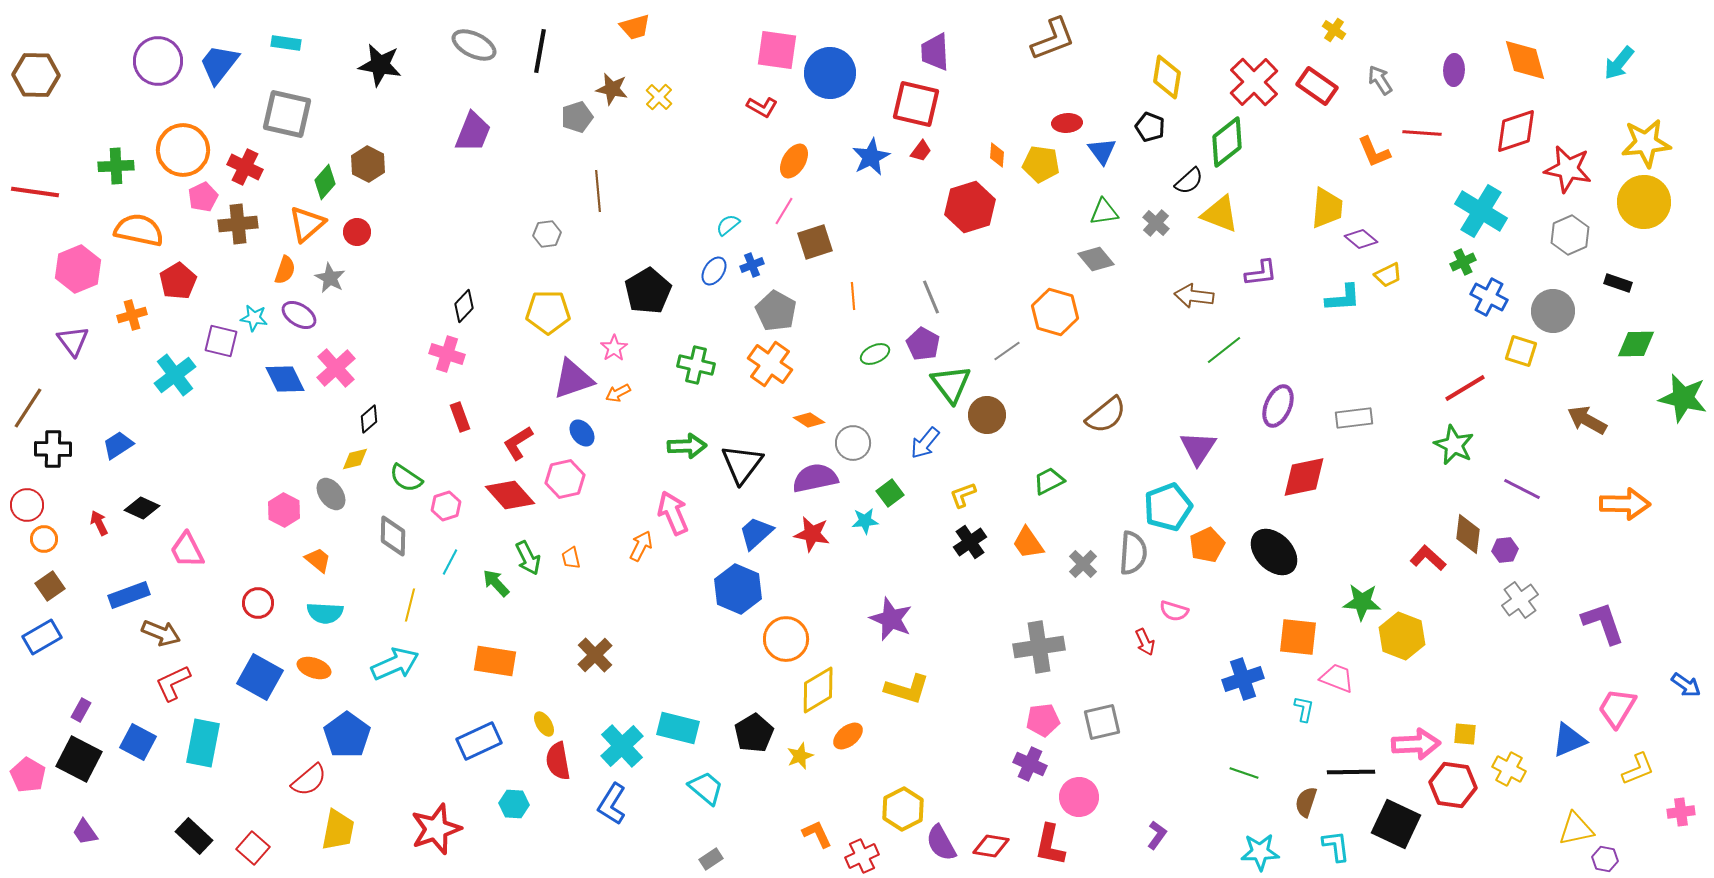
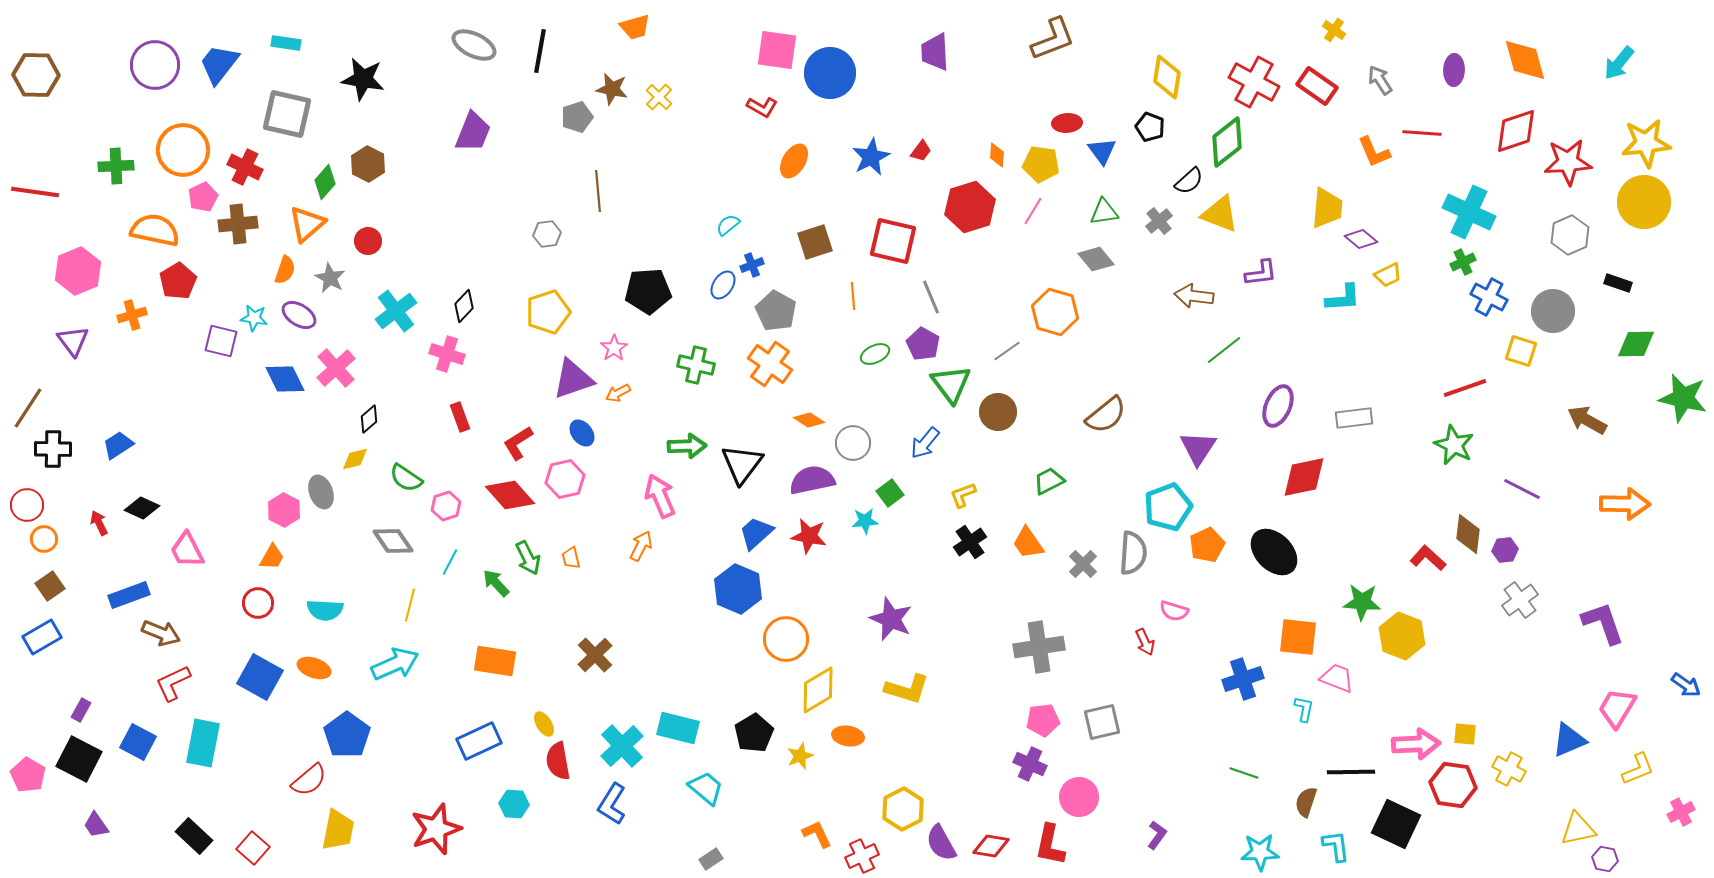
purple circle at (158, 61): moved 3 px left, 4 px down
black star at (380, 65): moved 17 px left, 14 px down
red cross at (1254, 82): rotated 18 degrees counterclockwise
red square at (916, 104): moved 23 px left, 137 px down
red star at (1568, 169): moved 7 px up; rotated 15 degrees counterclockwise
pink line at (784, 211): moved 249 px right
cyan cross at (1481, 211): moved 12 px left, 1 px down; rotated 6 degrees counterclockwise
gray cross at (1156, 223): moved 3 px right, 2 px up; rotated 8 degrees clockwise
orange semicircle at (139, 230): moved 16 px right
red circle at (357, 232): moved 11 px right, 9 px down
pink hexagon at (78, 269): moved 2 px down
blue ellipse at (714, 271): moved 9 px right, 14 px down
black pentagon at (648, 291): rotated 27 degrees clockwise
yellow pentagon at (548, 312): rotated 18 degrees counterclockwise
cyan cross at (175, 375): moved 221 px right, 64 px up
red line at (1465, 388): rotated 12 degrees clockwise
brown circle at (987, 415): moved 11 px right, 3 px up
purple semicircle at (815, 478): moved 3 px left, 2 px down
gray ellipse at (331, 494): moved 10 px left, 2 px up; rotated 16 degrees clockwise
pink arrow at (673, 513): moved 13 px left, 17 px up
red star at (812, 534): moved 3 px left, 2 px down
gray diamond at (393, 536): moved 5 px down; rotated 36 degrees counterclockwise
orange trapezoid at (318, 560): moved 46 px left, 3 px up; rotated 80 degrees clockwise
cyan semicircle at (325, 613): moved 3 px up
orange ellipse at (848, 736): rotated 48 degrees clockwise
pink cross at (1681, 812): rotated 20 degrees counterclockwise
yellow triangle at (1576, 829): moved 2 px right
purple trapezoid at (85, 832): moved 11 px right, 7 px up
